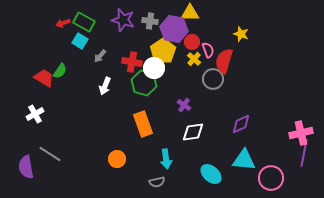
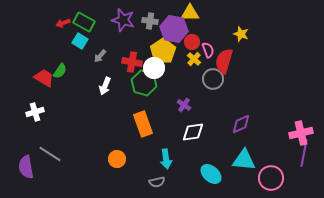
white cross: moved 2 px up; rotated 12 degrees clockwise
